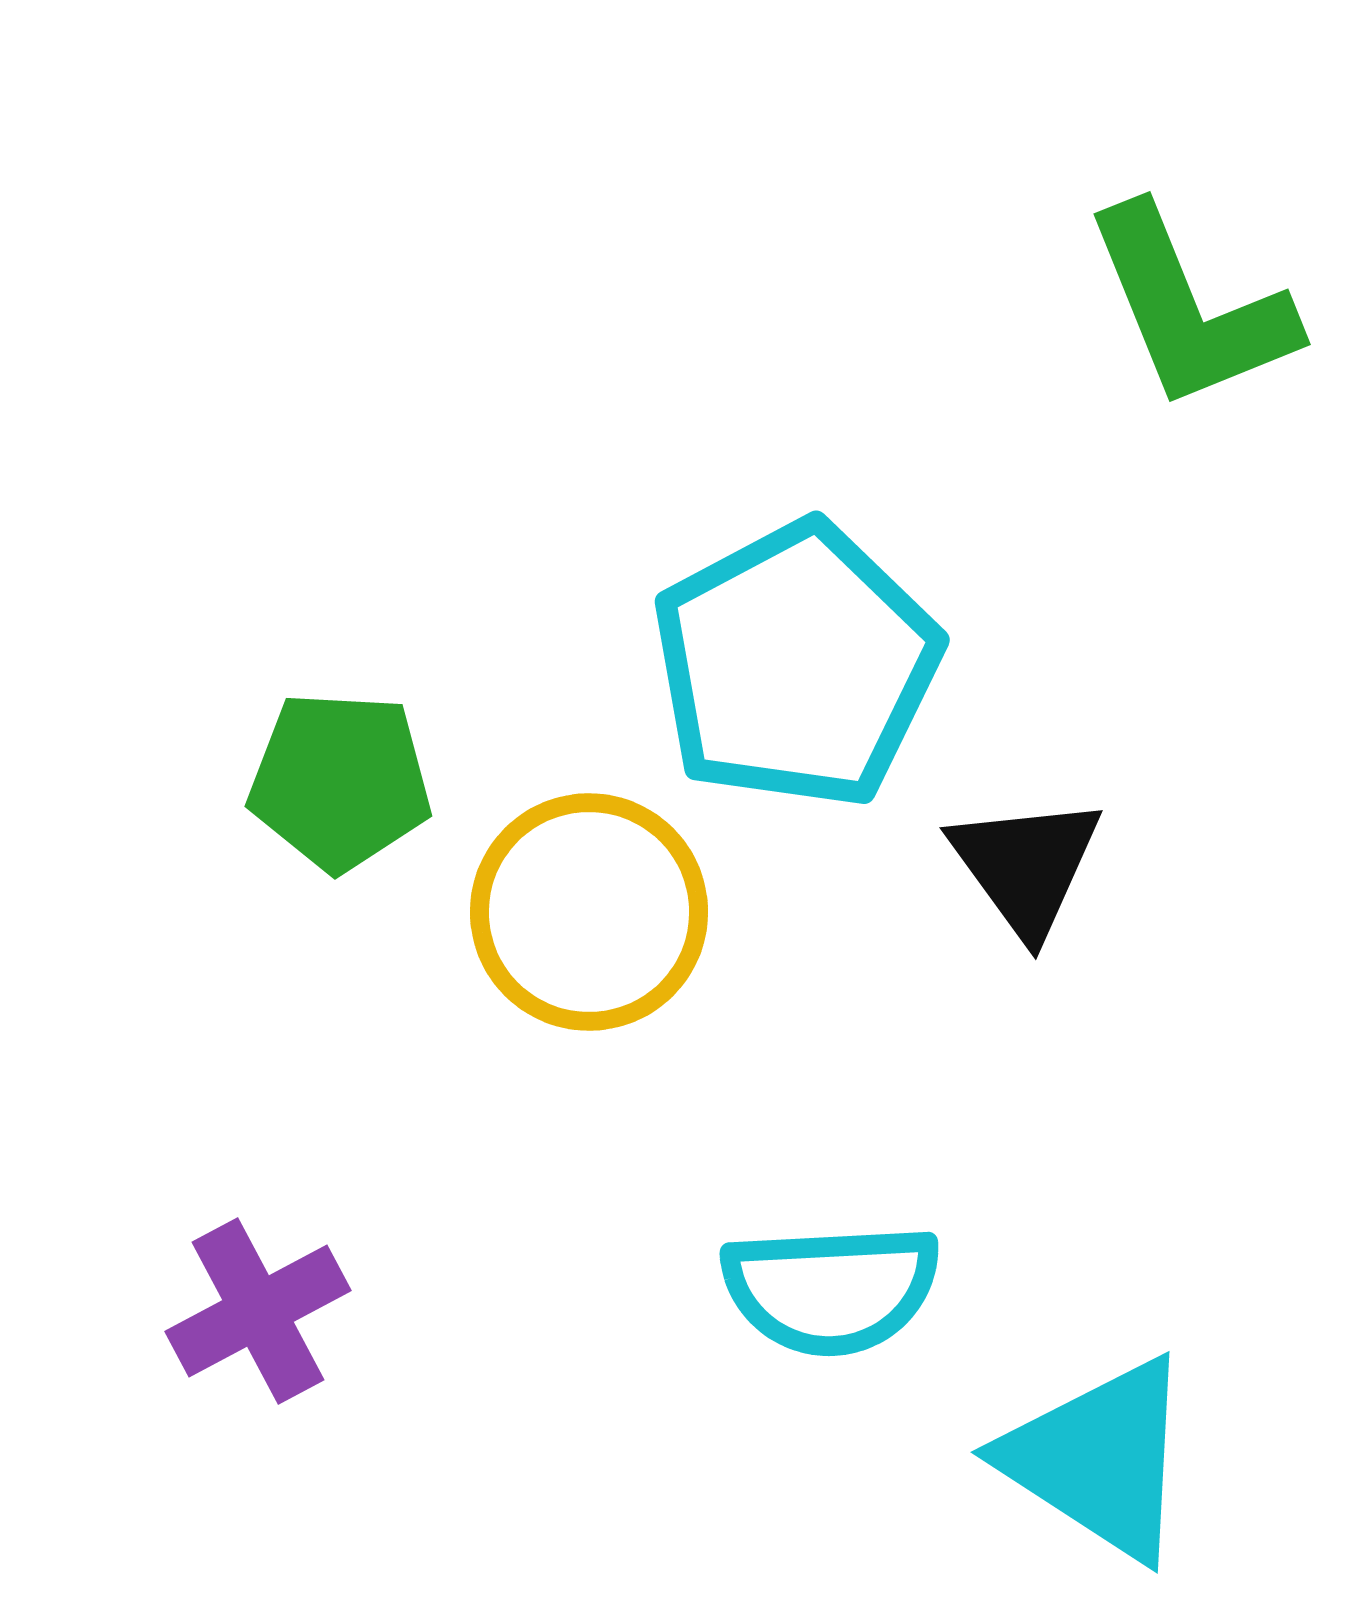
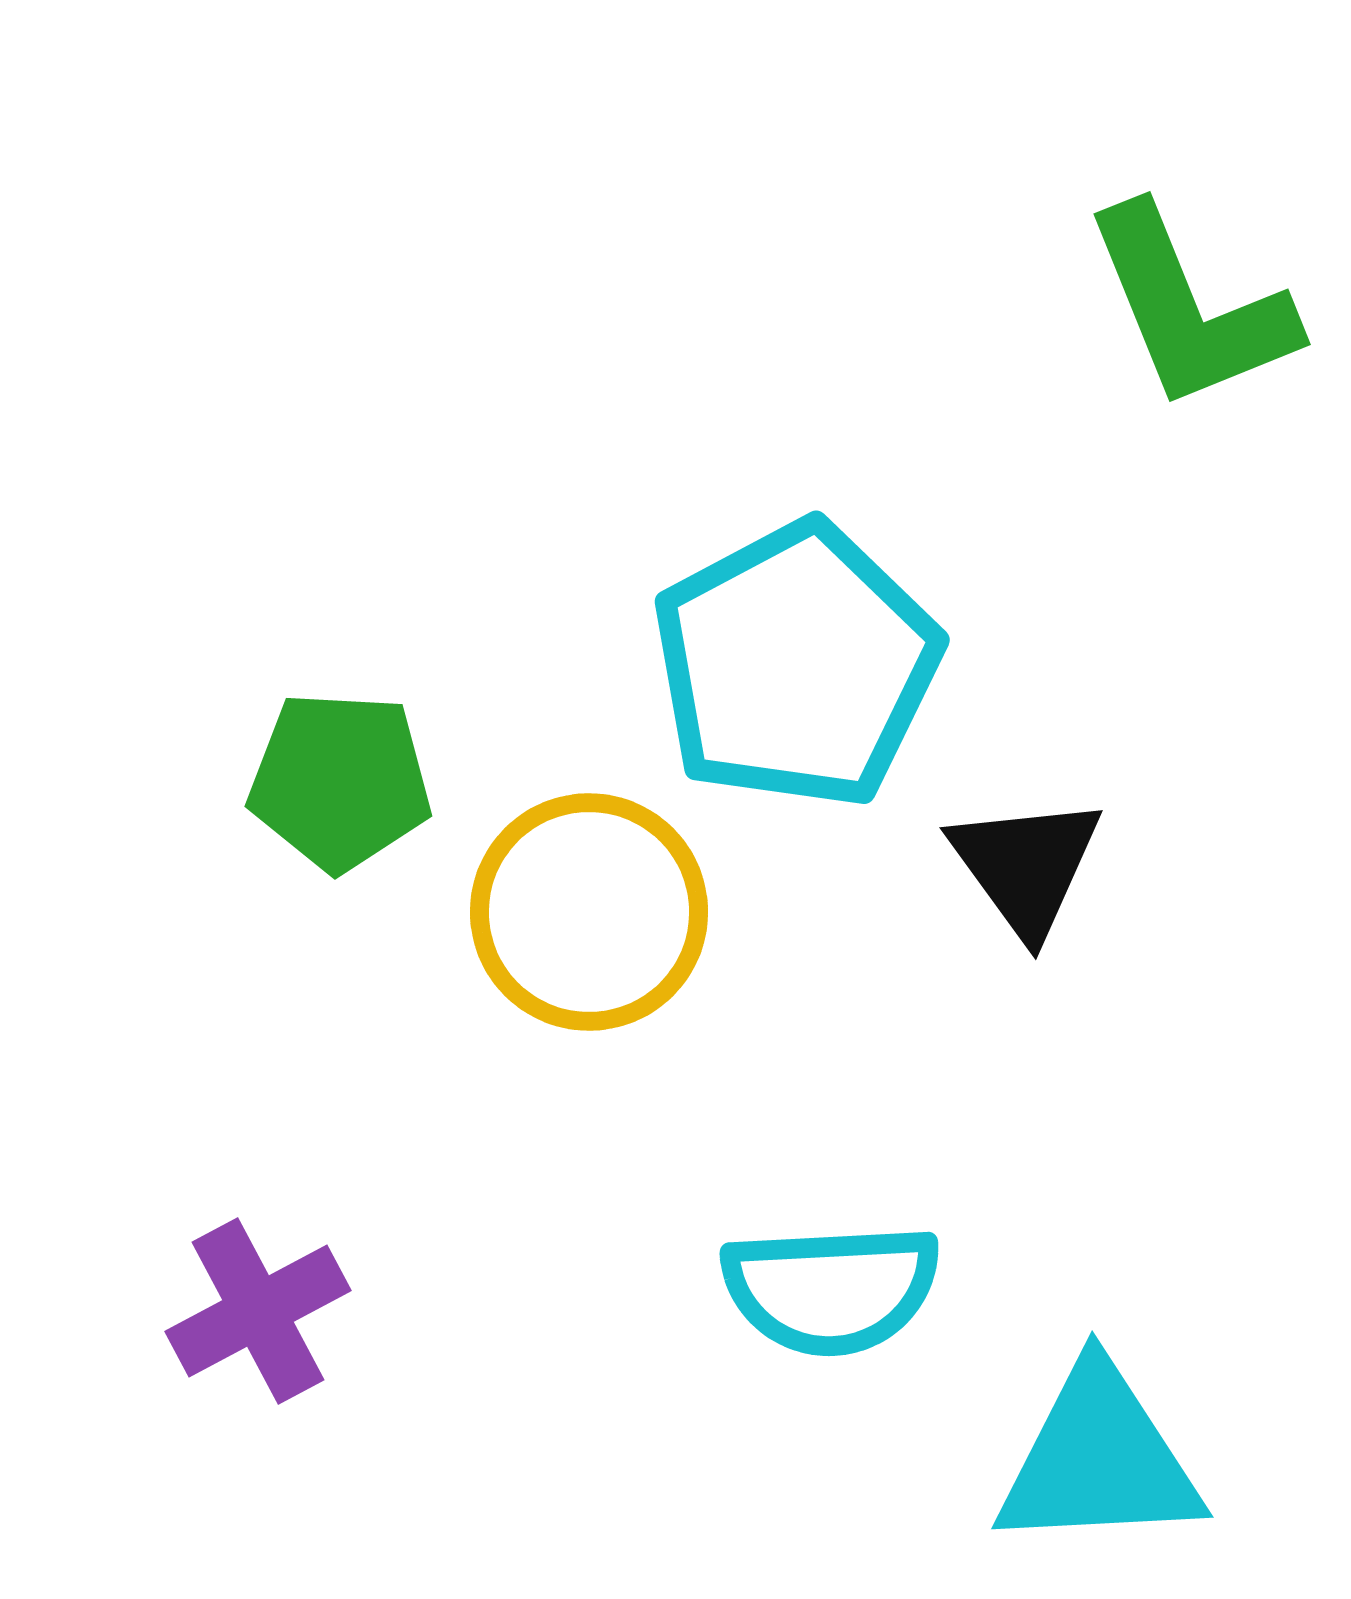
cyan triangle: rotated 36 degrees counterclockwise
